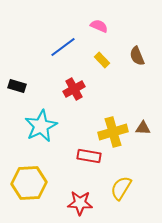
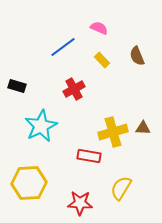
pink semicircle: moved 2 px down
